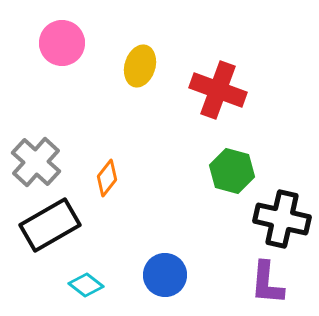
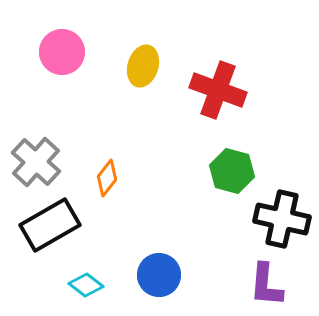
pink circle: moved 9 px down
yellow ellipse: moved 3 px right
blue circle: moved 6 px left
purple L-shape: moved 1 px left, 2 px down
